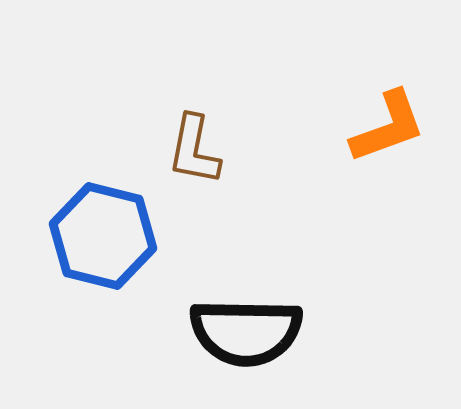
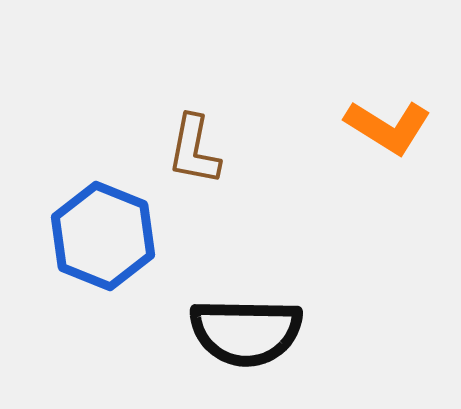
orange L-shape: rotated 52 degrees clockwise
blue hexagon: rotated 8 degrees clockwise
